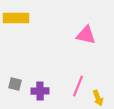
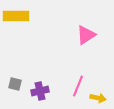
yellow rectangle: moved 2 px up
pink triangle: rotated 45 degrees counterclockwise
purple cross: rotated 12 degrees counterclockwise
yellow arrow: rotated 56 degrees counterclockwise
